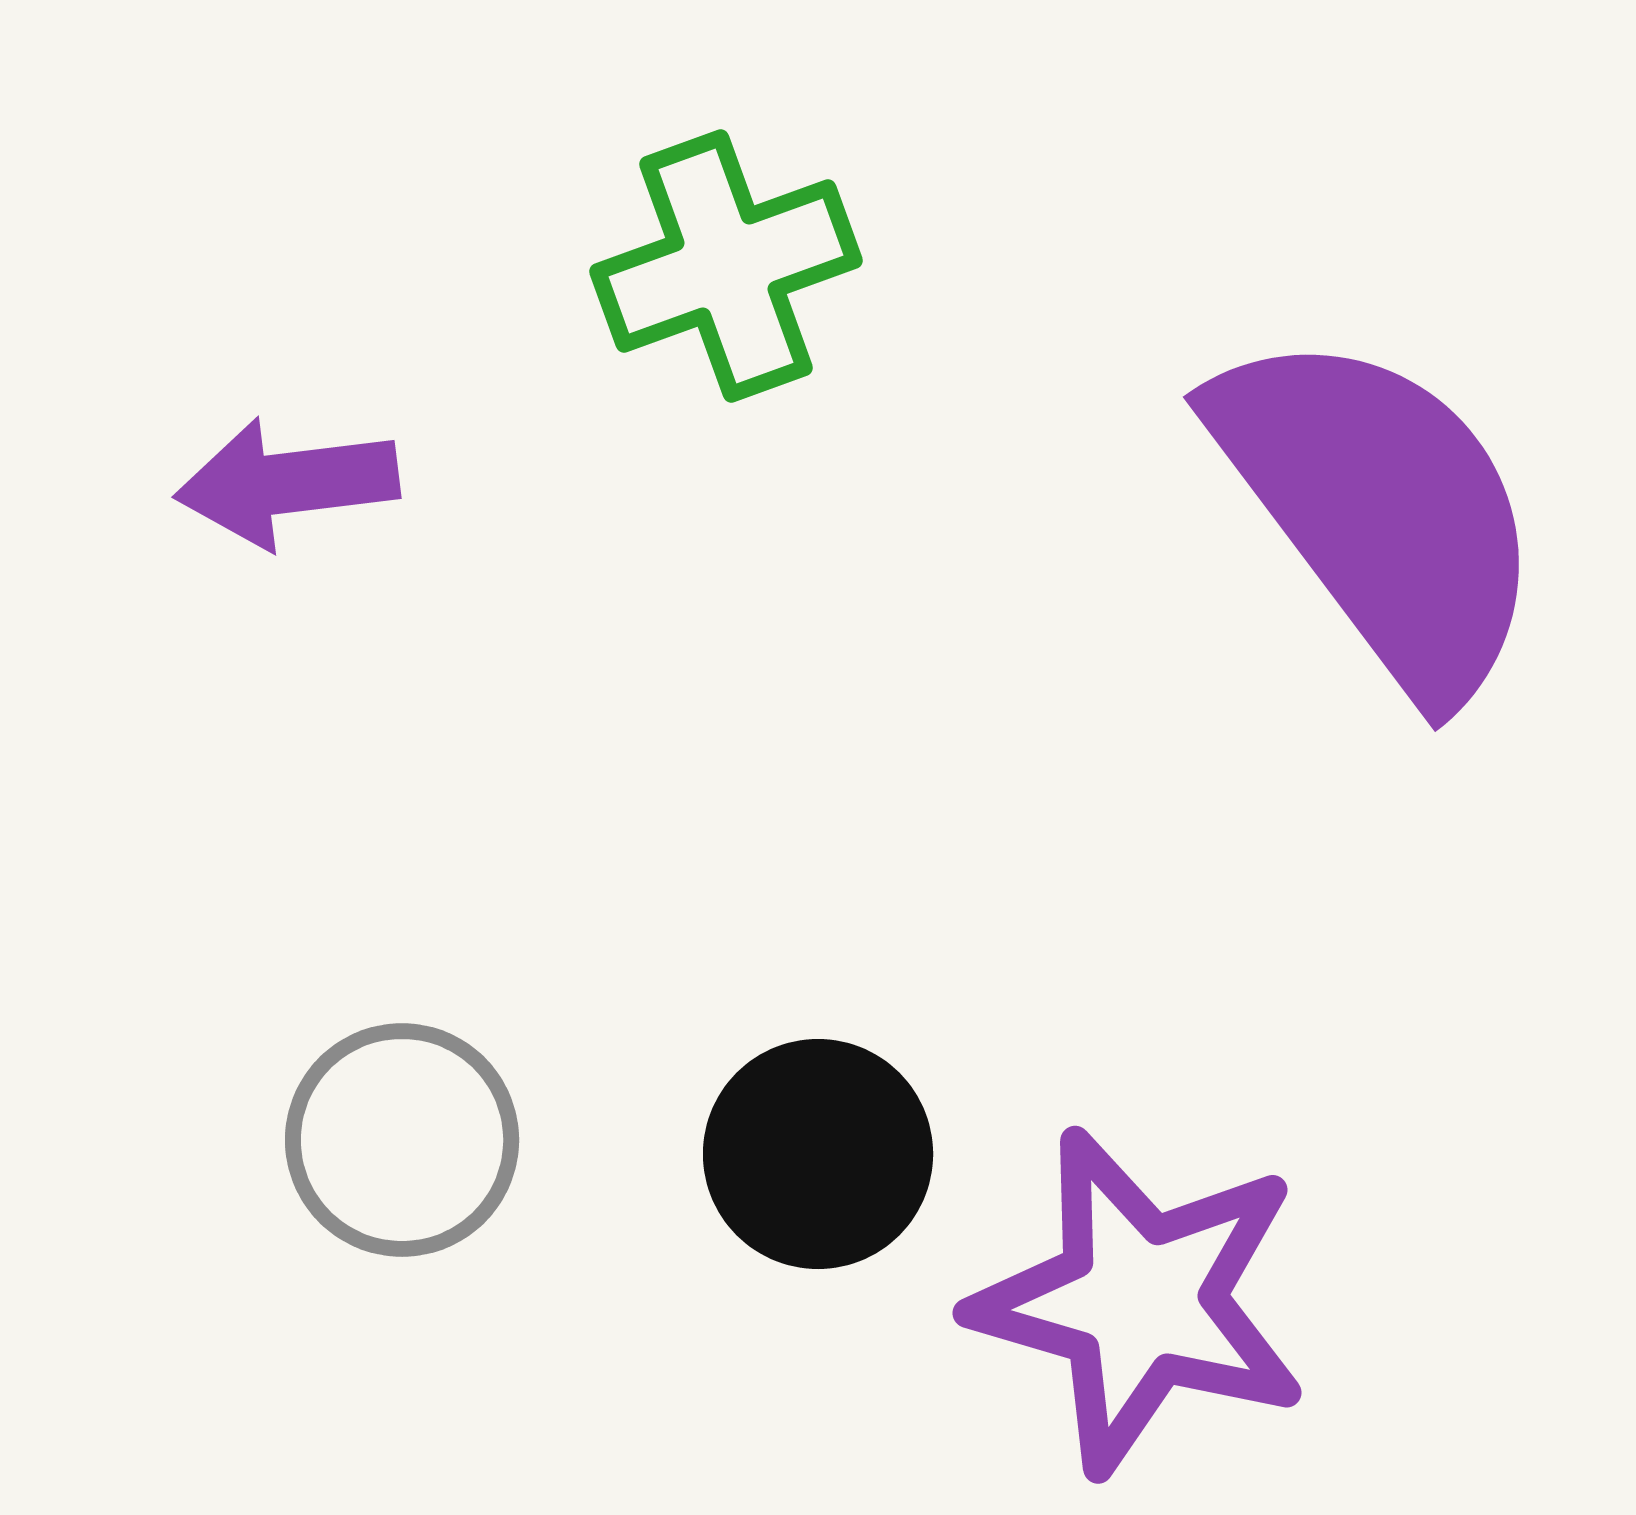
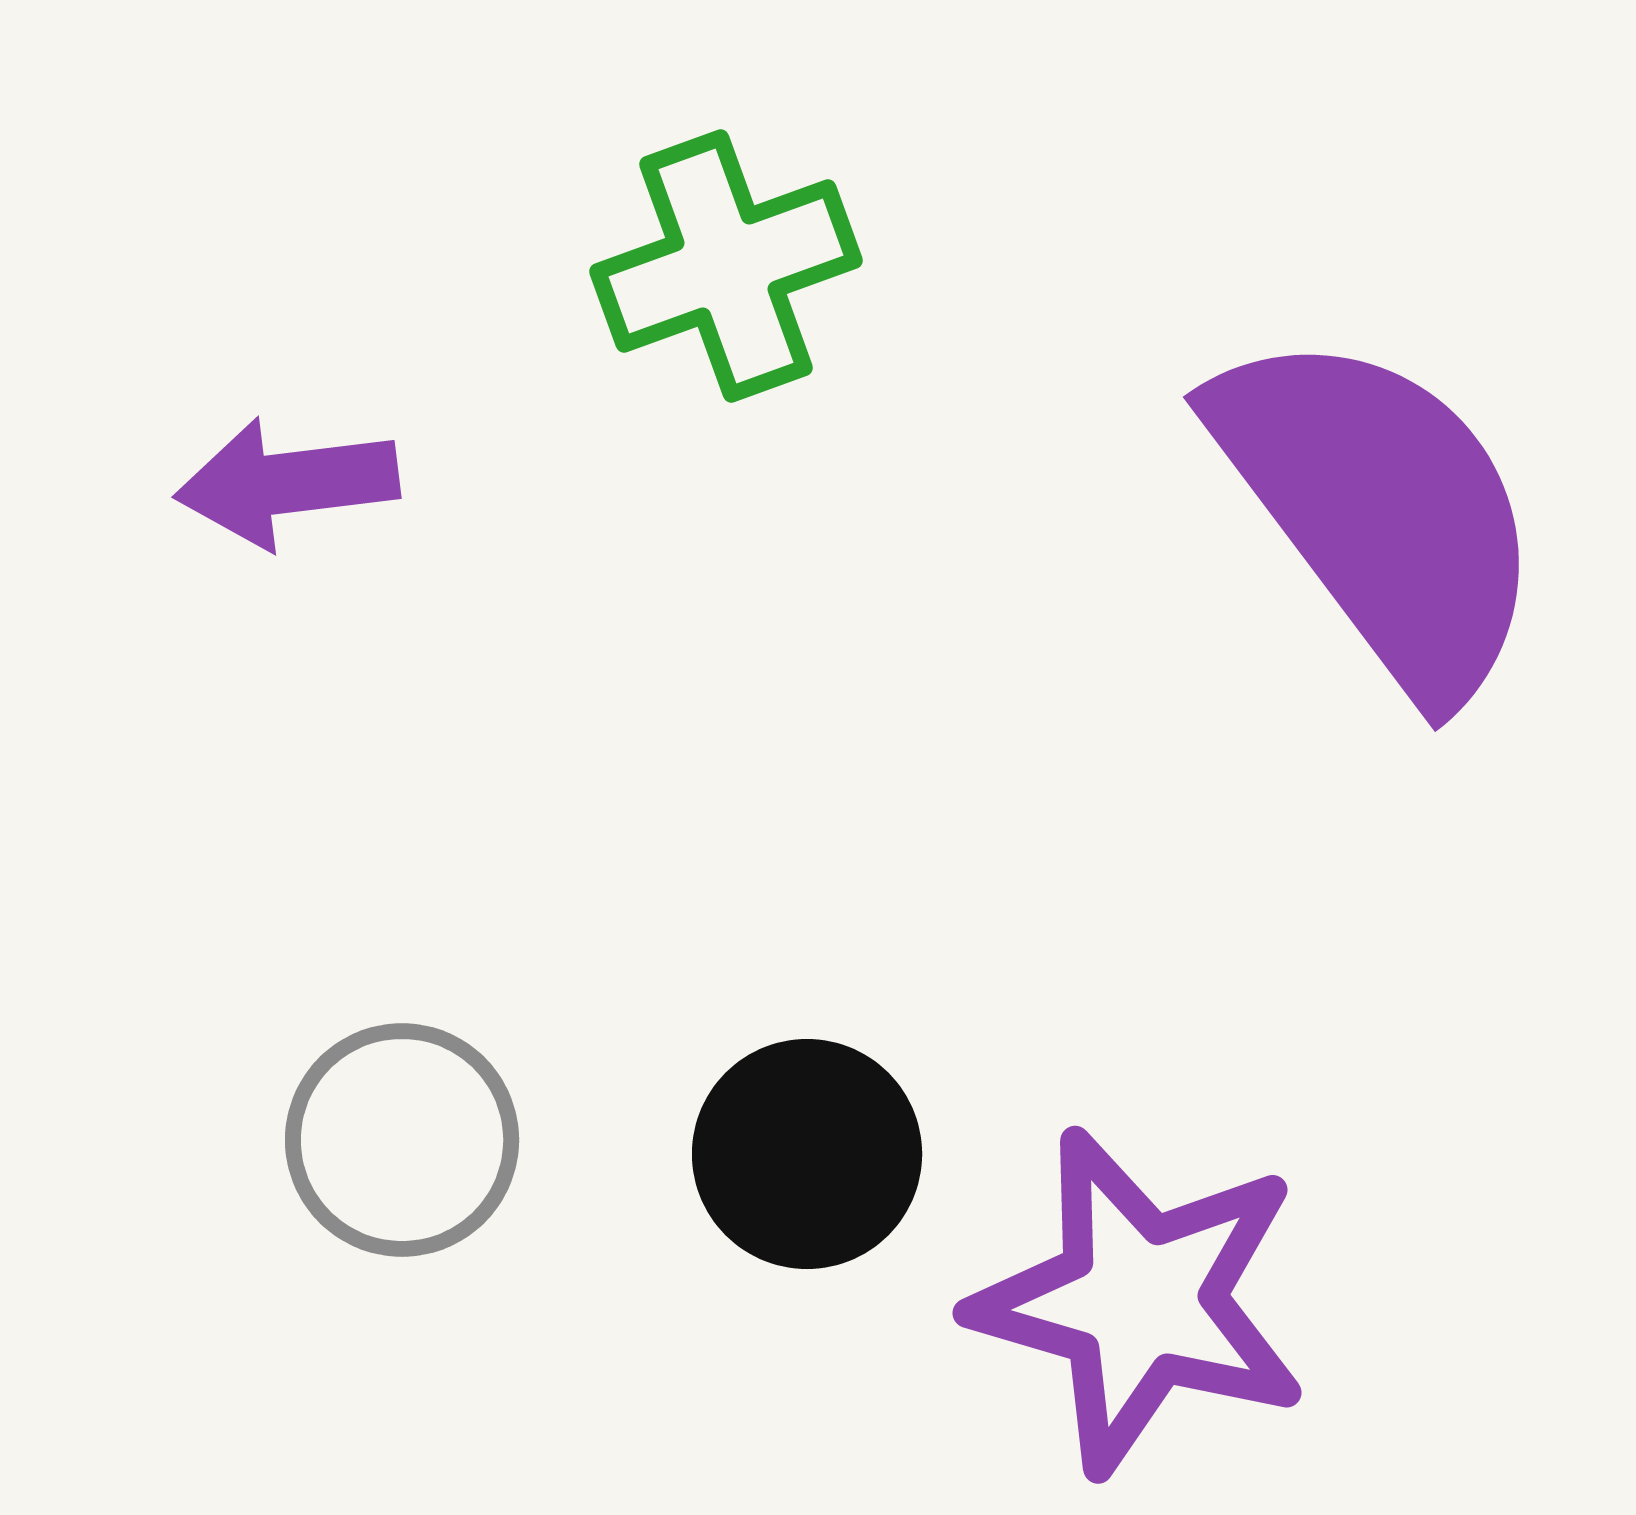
black circle: moved 11 px left
